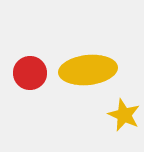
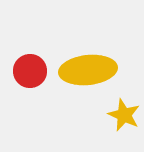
red circle: moved 2 px up
